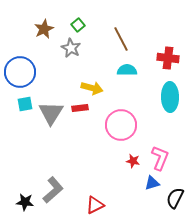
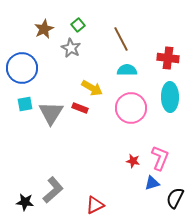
blue circle: moved 2 px right, 4 px up
yellow arrow: rotated 15 degrees clockwise
red rectangle: rotated 28 degrees clockwise
pink circle: moved 10 px right, 17 px up
